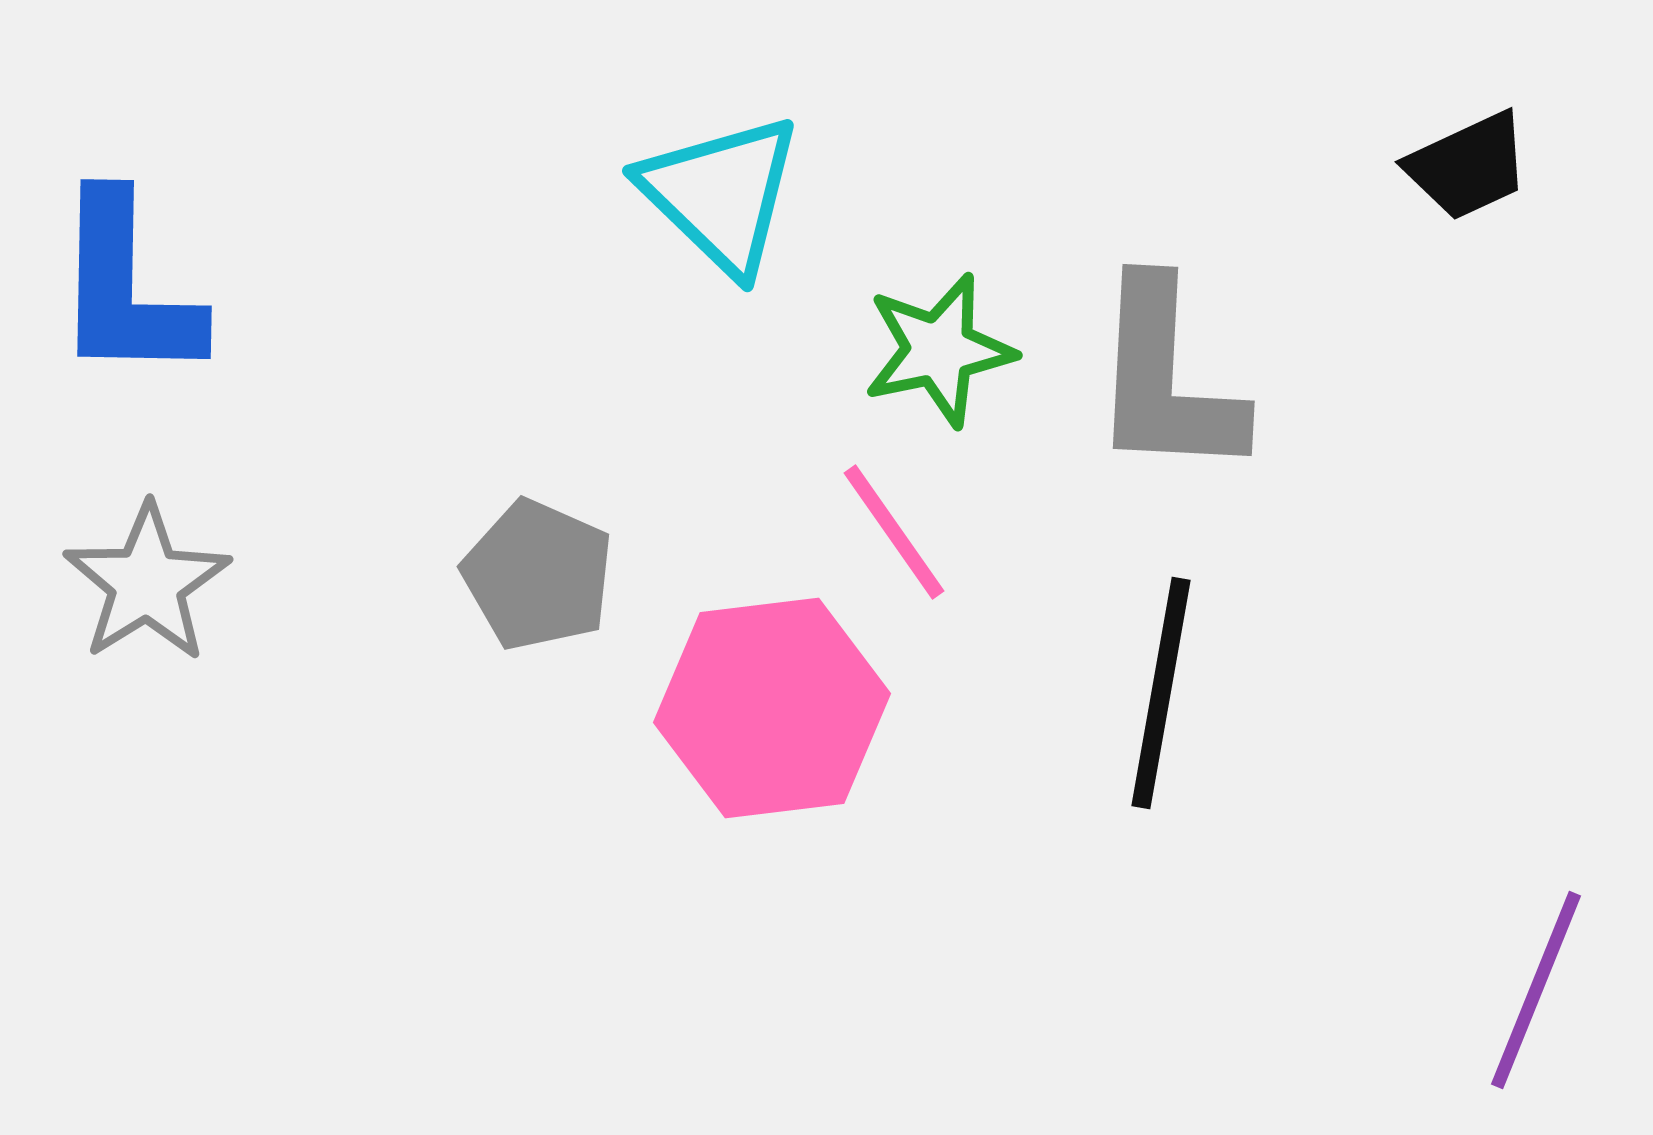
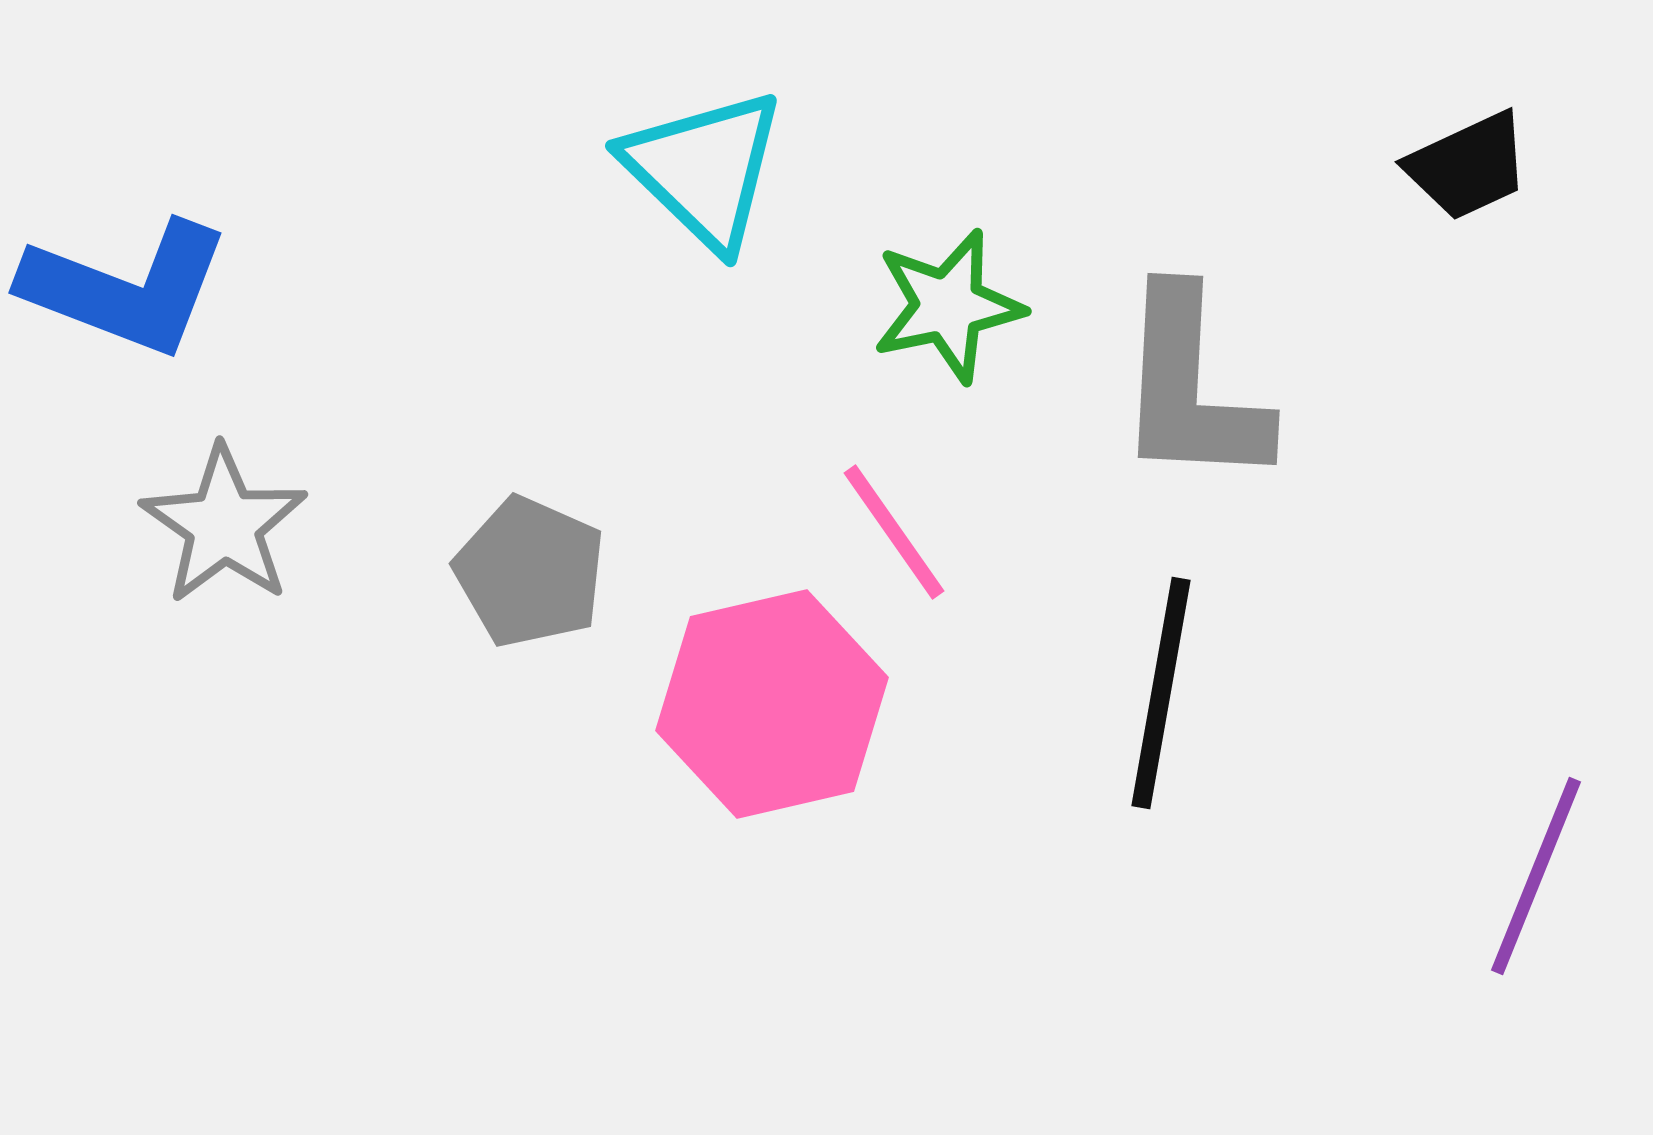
cyan triangle: moved 17 px left, 25 px up
blue L-shape: rotated 70 degrees counterclockwise
green star: moved 9 px right, 44 px up
gray L-shape: moved 25 px right, 9 px down
gray pentagon: moved 8 px left, 3 px up
gray star: moved 77 px right, 58 px up; rotated 5 degrees counterclockwise
pink hexagon: moved 4 px up; rotated 6 degrees counterclockwise
purple line: moved 114 px up
